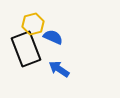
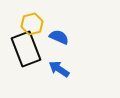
yellow hexagon: moved 1 px left
blue semicircle: moved 6 px right
